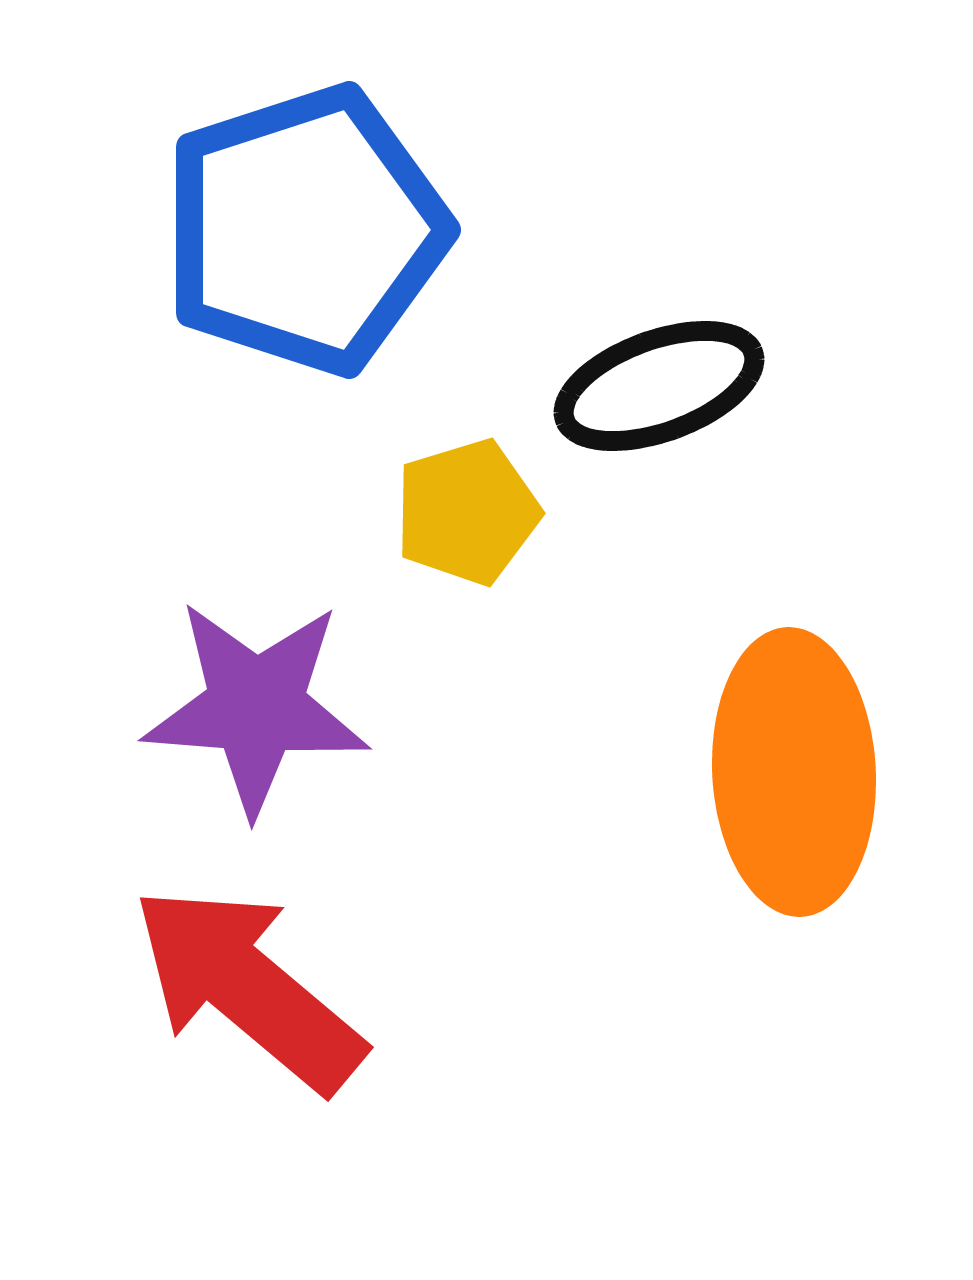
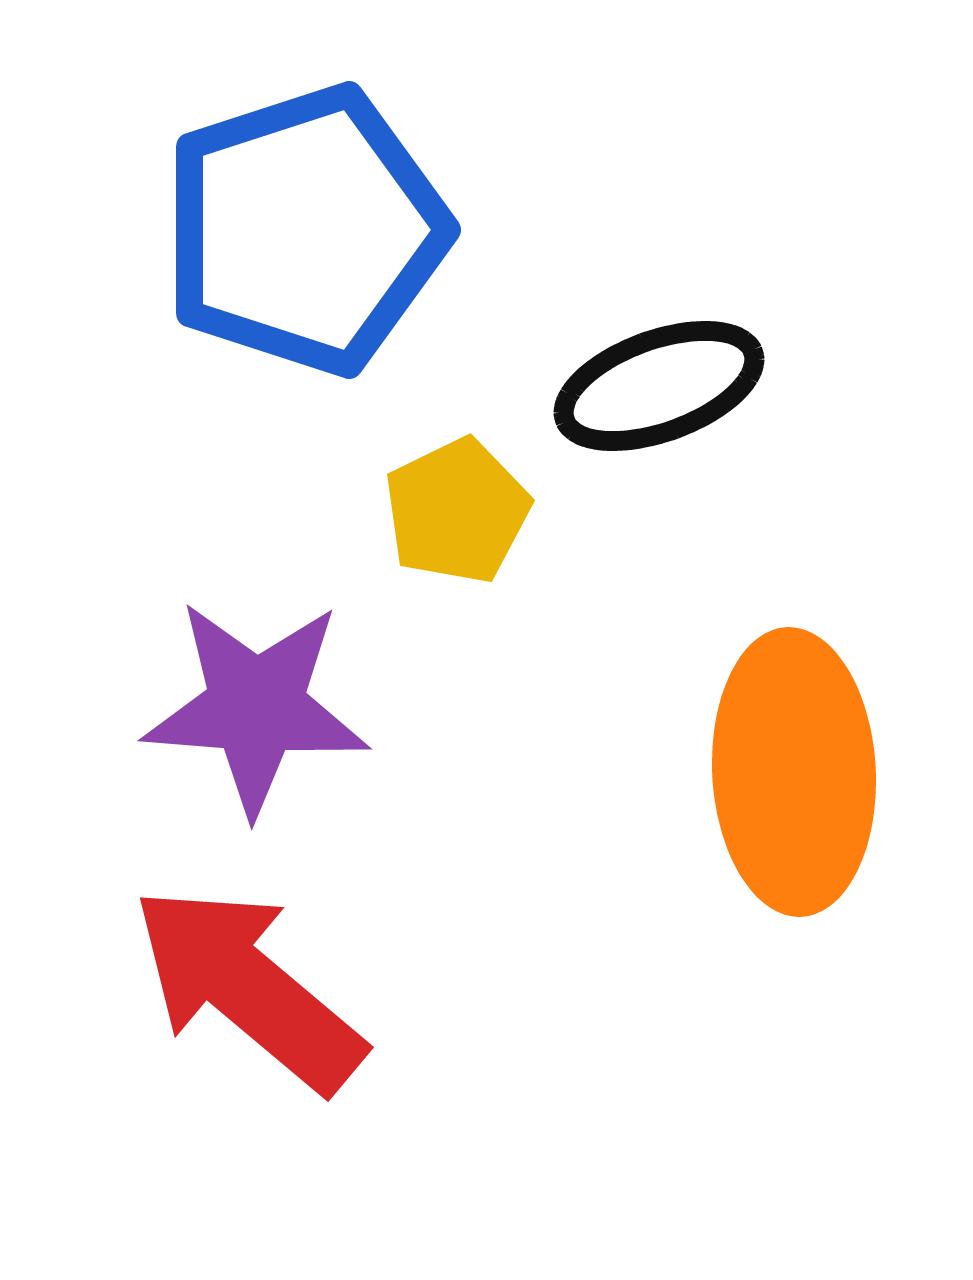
yellow pentagon: moved 10 px left, 1 px up; rotated 9 degrees counterclockwise
